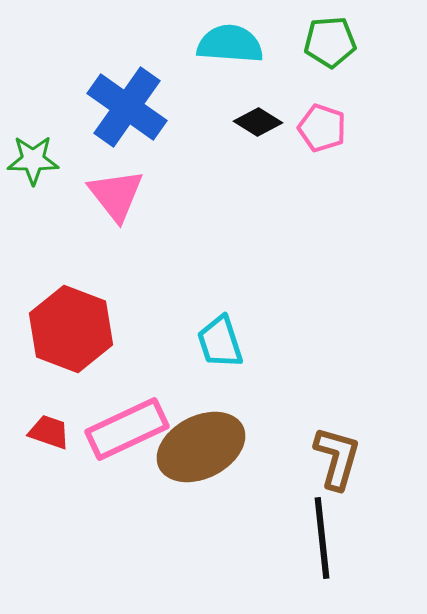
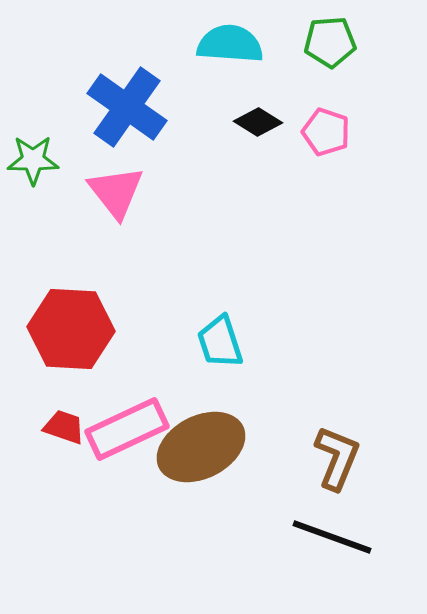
pink pentagon: moved 4 px right, 4 px down
pink triangle: moved 3 px up
red hexagon: rotated 18 degrees counterclockwise
red trapezoid: moved 15 px right, 5 px up
brown L-shape: rotated 6 degrees clockwise
black line: moved 10 px right, 1 px up; rotated 64 degrees counterclockwise
